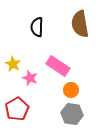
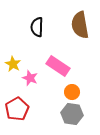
brown semicircle: moved 1 px down
orange circle: moved 1 px right, 2 px down
